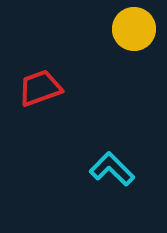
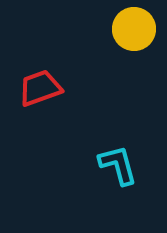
cyan L-shape: moved 6 px right, 4 px up; rotated 30 degrees clockwise
